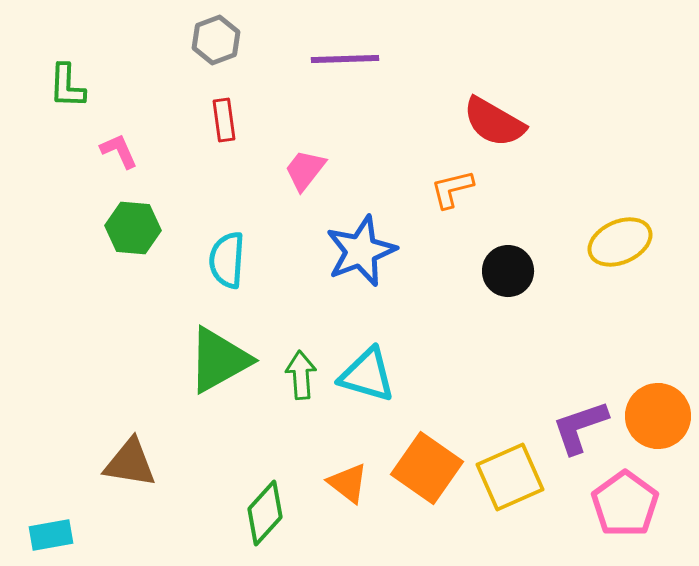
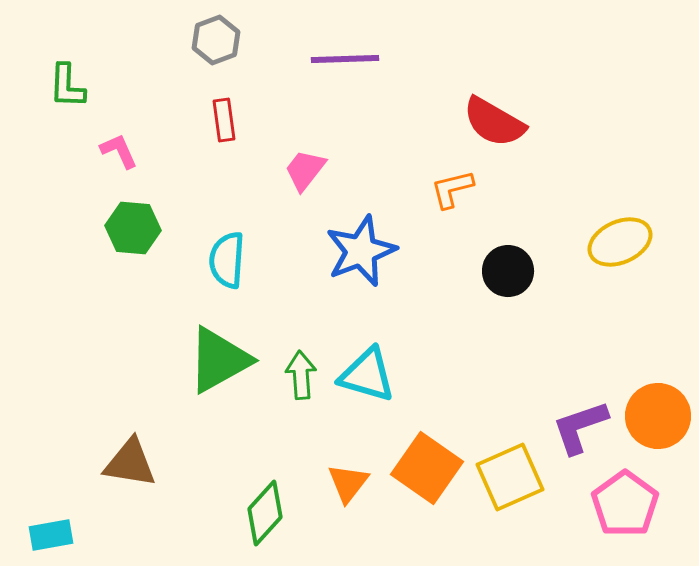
orange triangle: rotated 30 degrees clockwise
